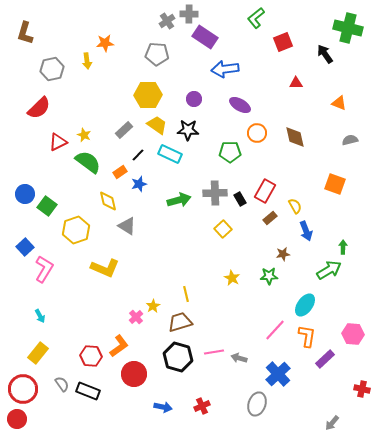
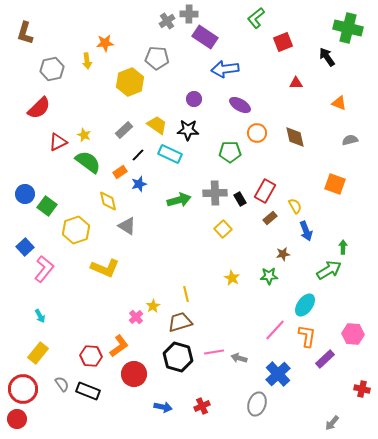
gray pentagon at (157, 54): moved 4 px down
black arrow at (325, 54): moved 2 px right, 3 px down
yellow hexagon at (148, 95): moved 18 px left, 13 px up; rotated 20 degrees counterclockwise
pink L-shape at (44, 269): rotated 8 degrees clockwise
